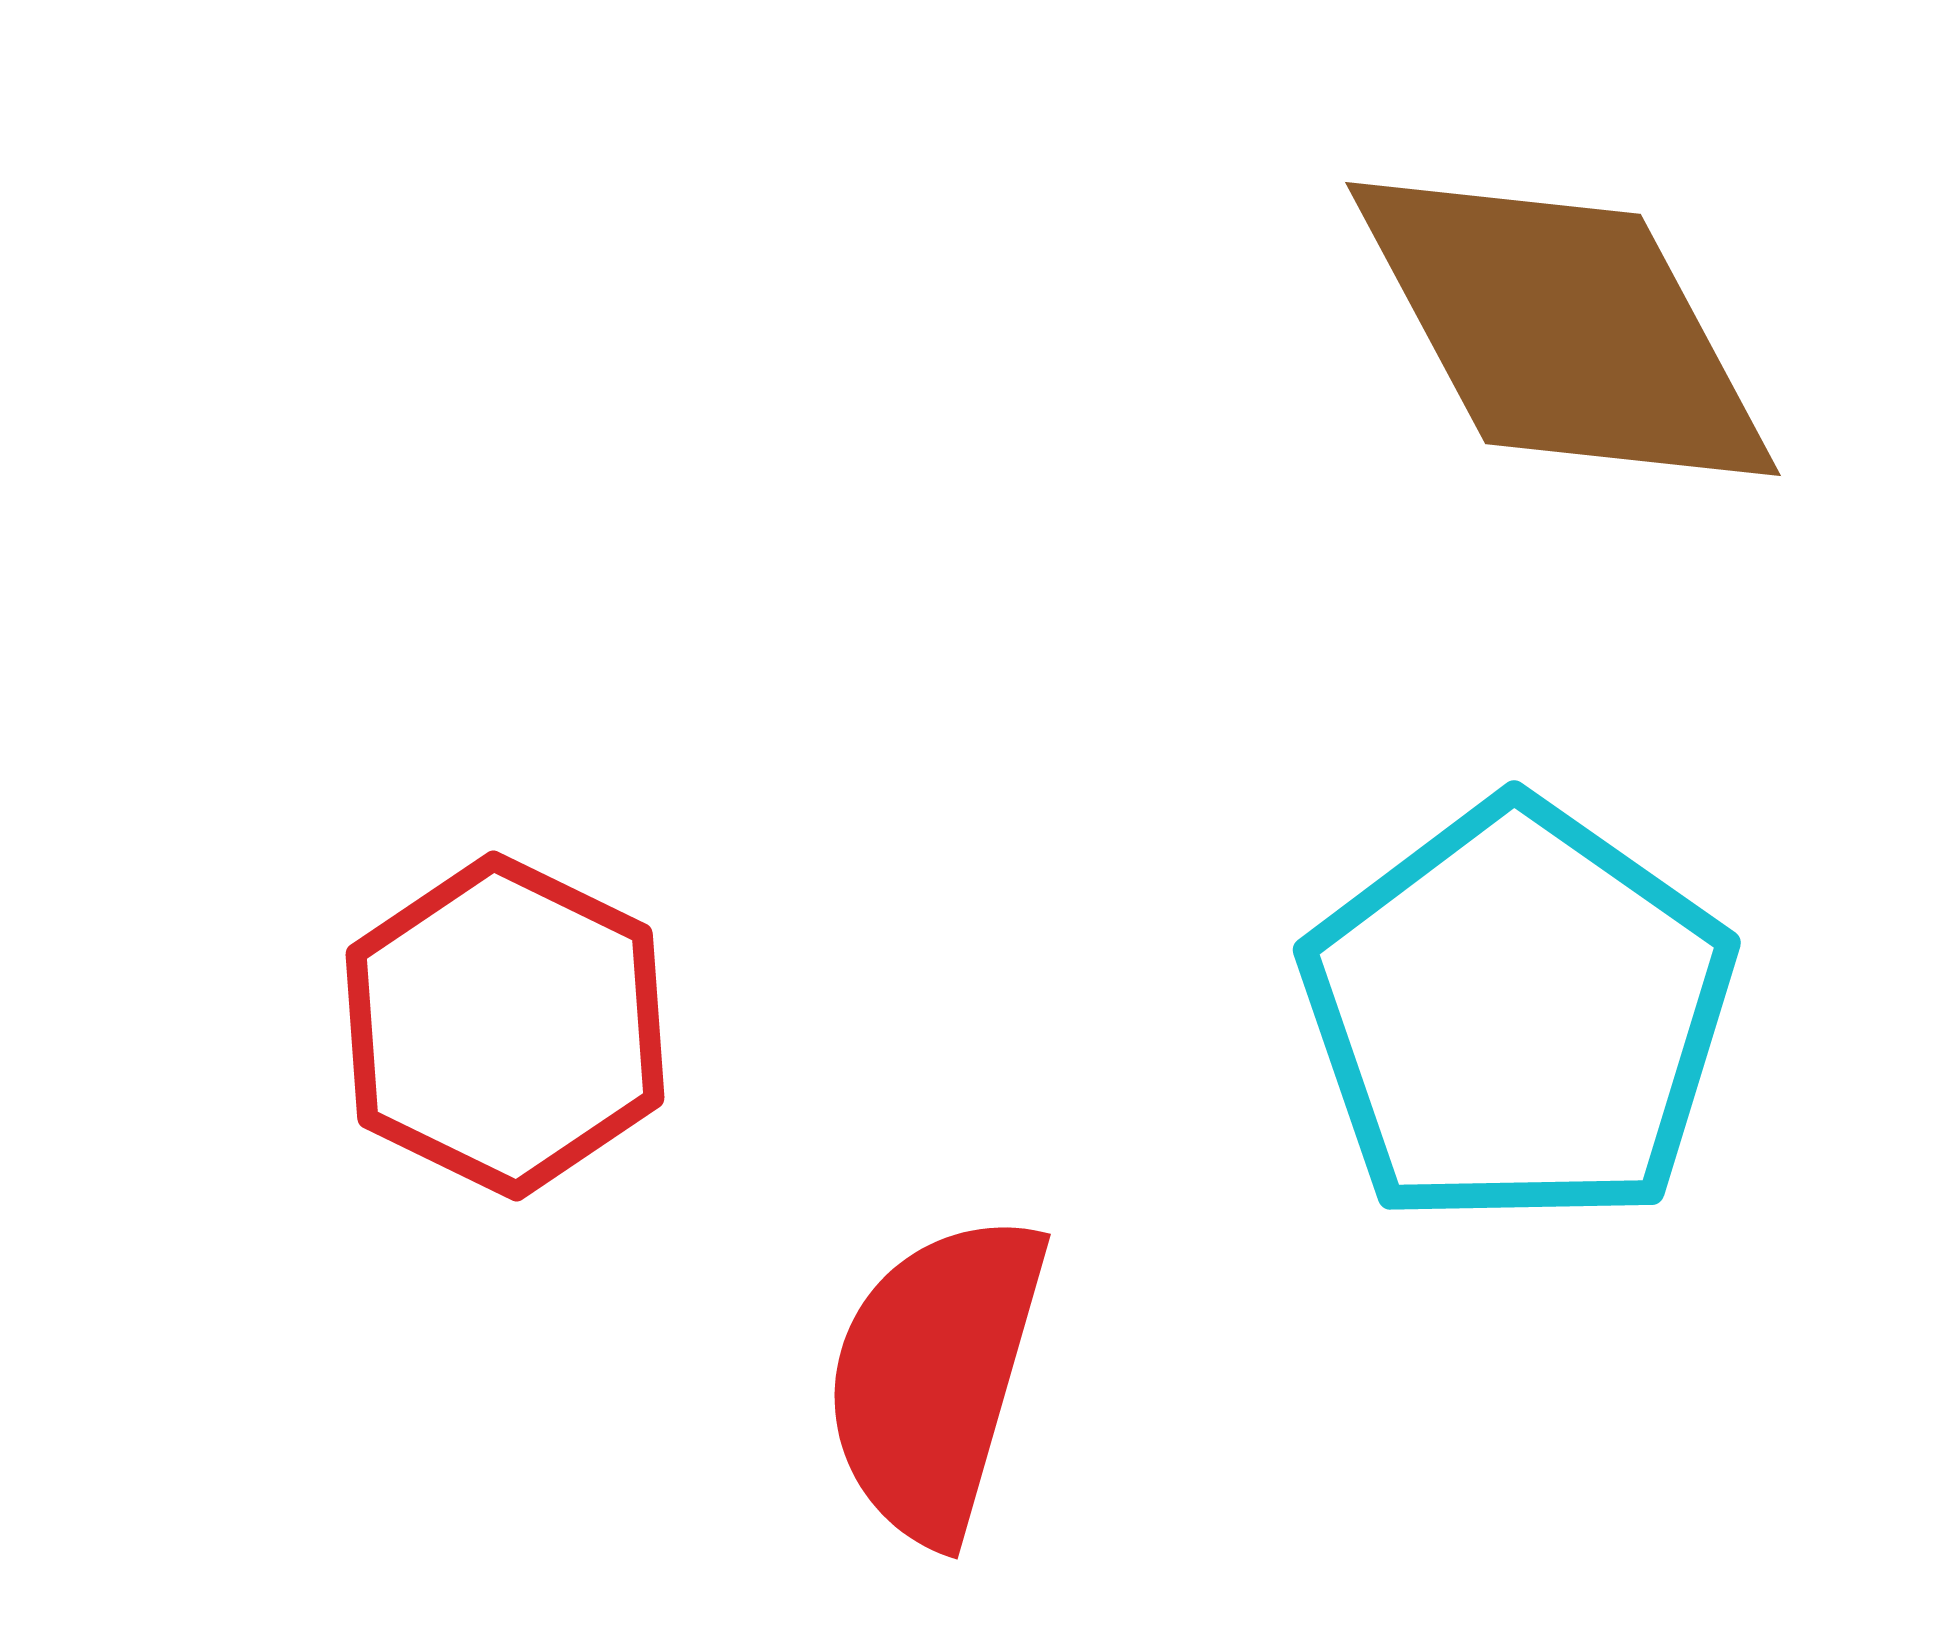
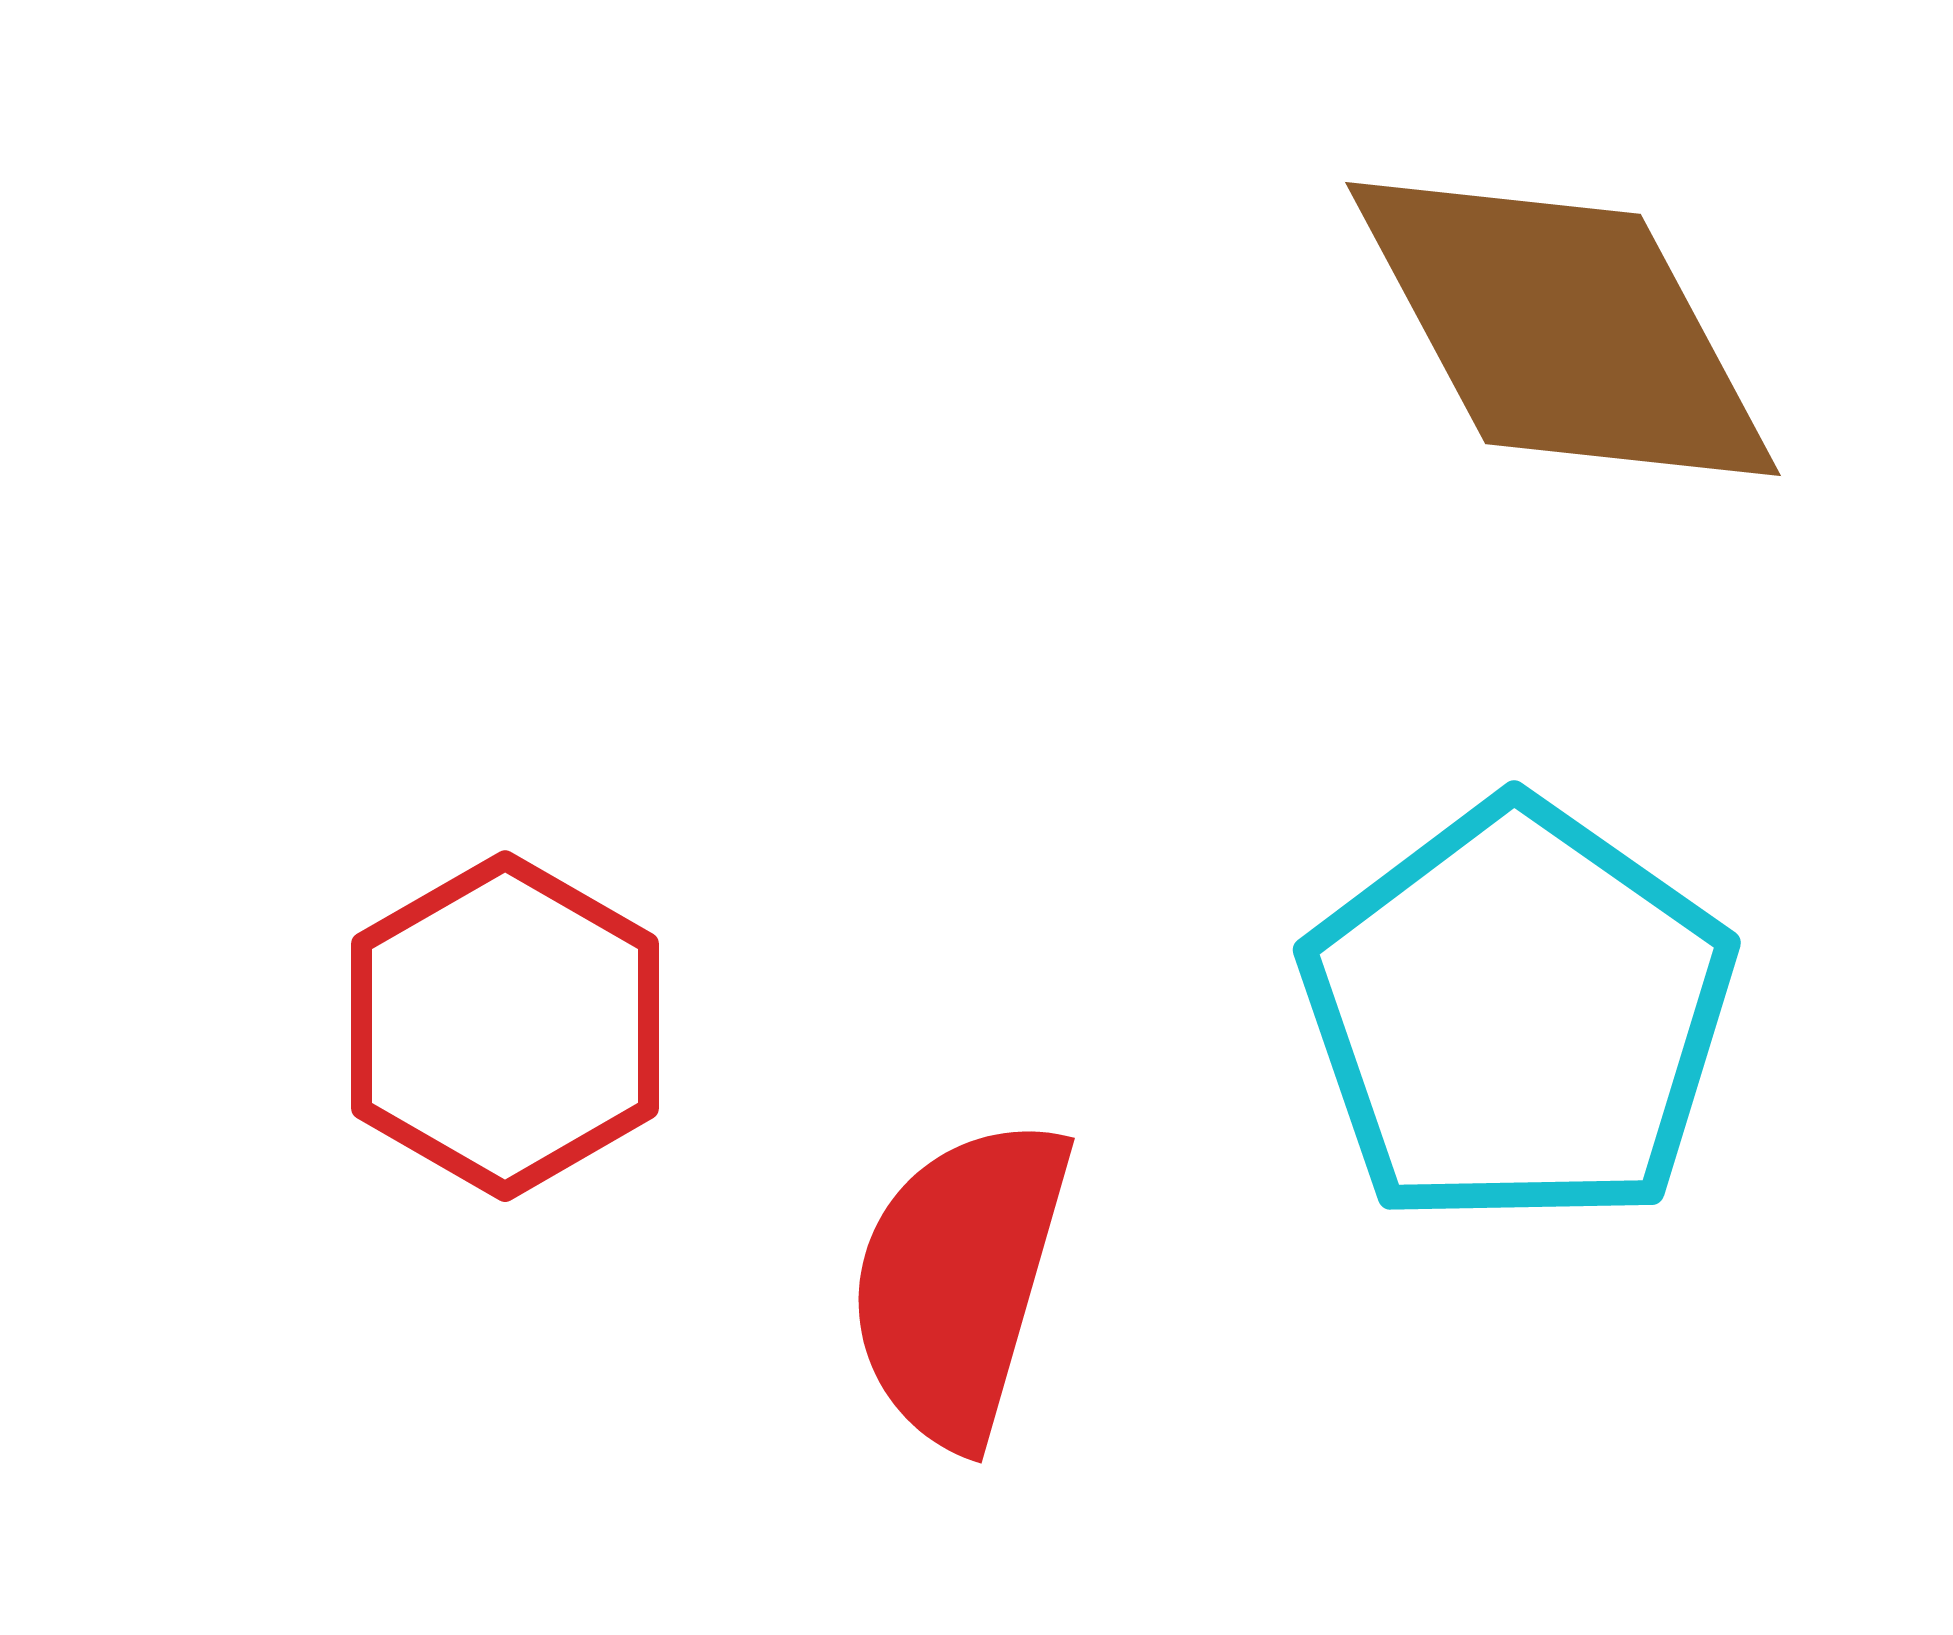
red hexagon: rotated 4 degrees clockwise
red semicircle: moved 24 px right, 96 px up
